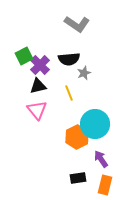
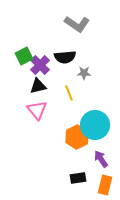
black semicircle: moved 4 px left, 2 px up
gray star: rotated 24 degrees clockwise
cyan circle: moved 1 px down
